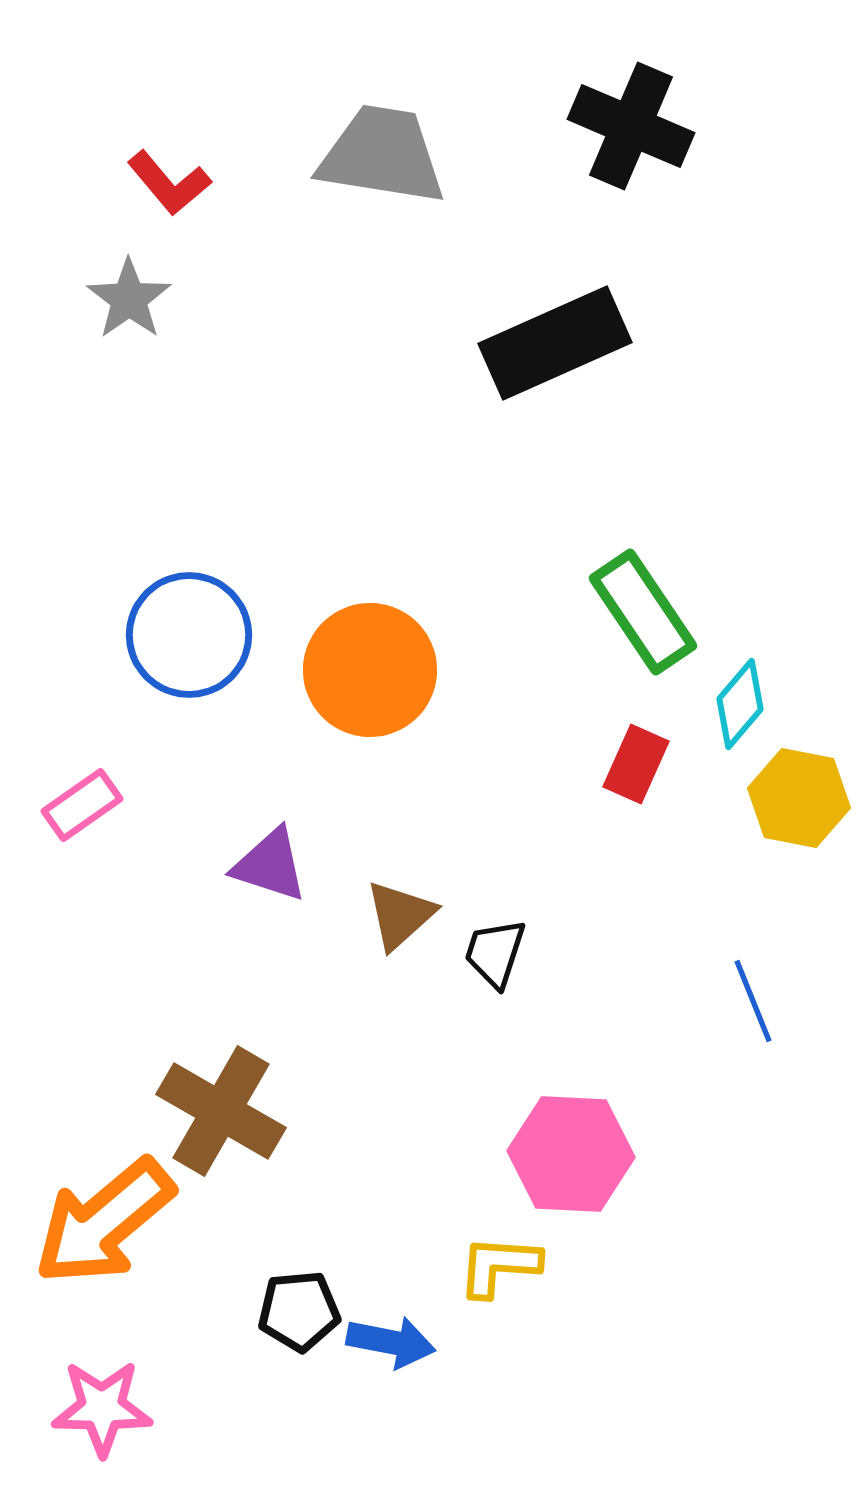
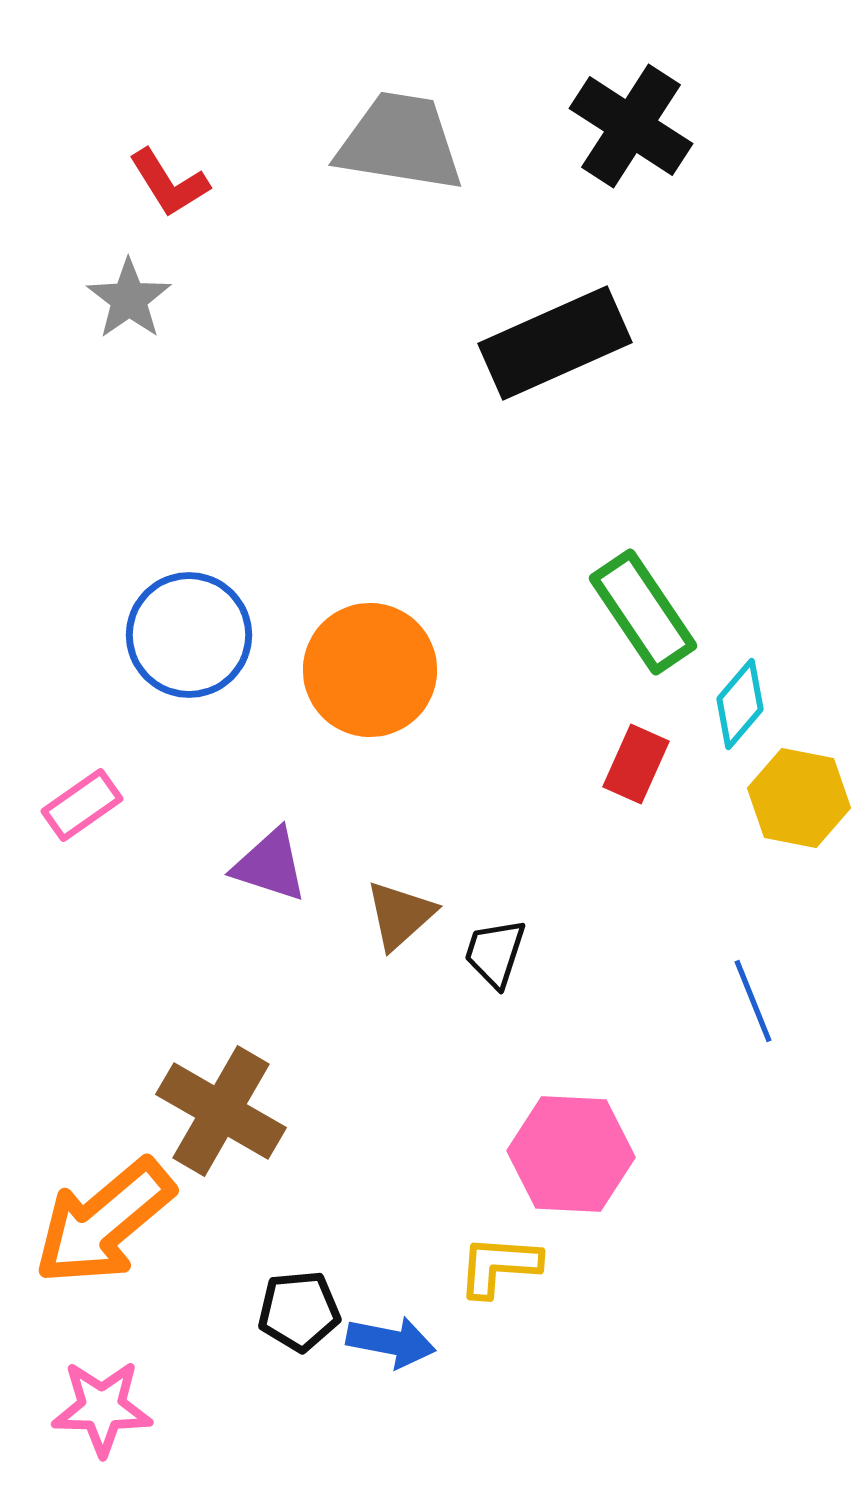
black cross: rotated 10 degrees clockwise
gray trapezoid: moved 18 px right, 13 px up
red L-shape: rotated 8 degrees clockwise
